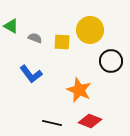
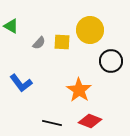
gray semicircle: moved 4 px right, 5 px down; rotated 112 degrees clockwise
blue L-shape: moved 10 px left, 9 px down
orange star: rotated 10 degrees clockwise
